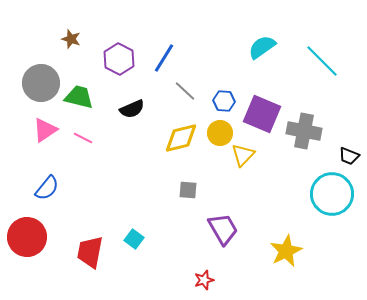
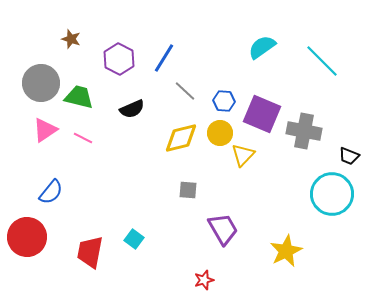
blue semicircle: moved 4 px right, 4 px down
